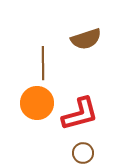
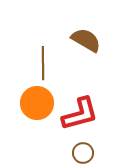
brown semicircle: moved 1 px down; rotated 132 degrees counterclockwise
